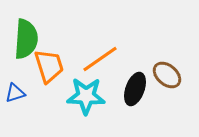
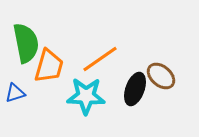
green semicircle: moved 4 px down; rotated 15 degrees counterclockwise
orange trapezoid: rotated 33 degrees clockwise
brown ellipse: moved 6 px left, 1 px down
